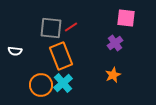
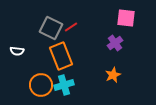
gray square: rotated 20 degrees clockwise
white semicircle: moved 2 px right
cyan cross: moved 1 px right, 2 px down; rotated 24 degrees clockwise
